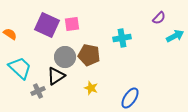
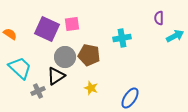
purple semicircle: rotated 136 degrees clockwise
purple square: moved 4 px down
